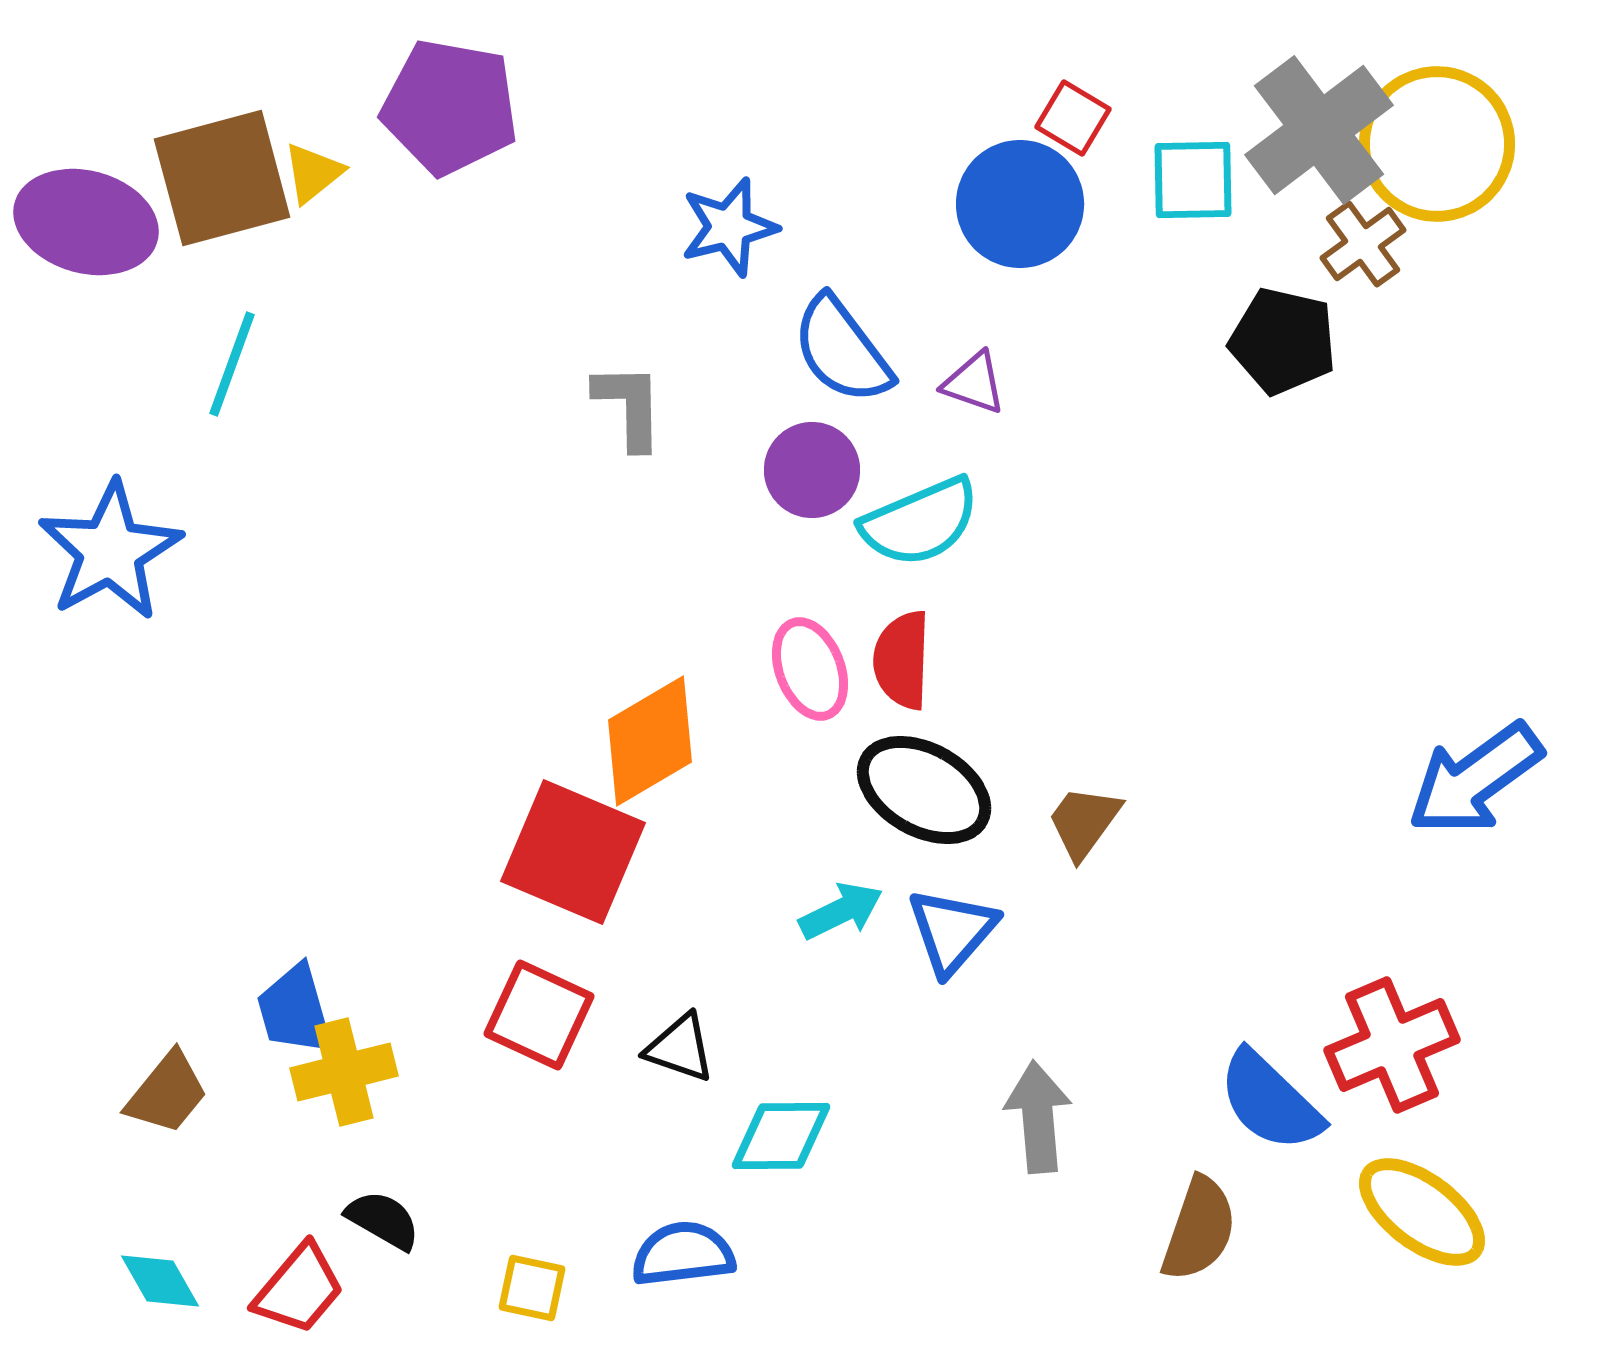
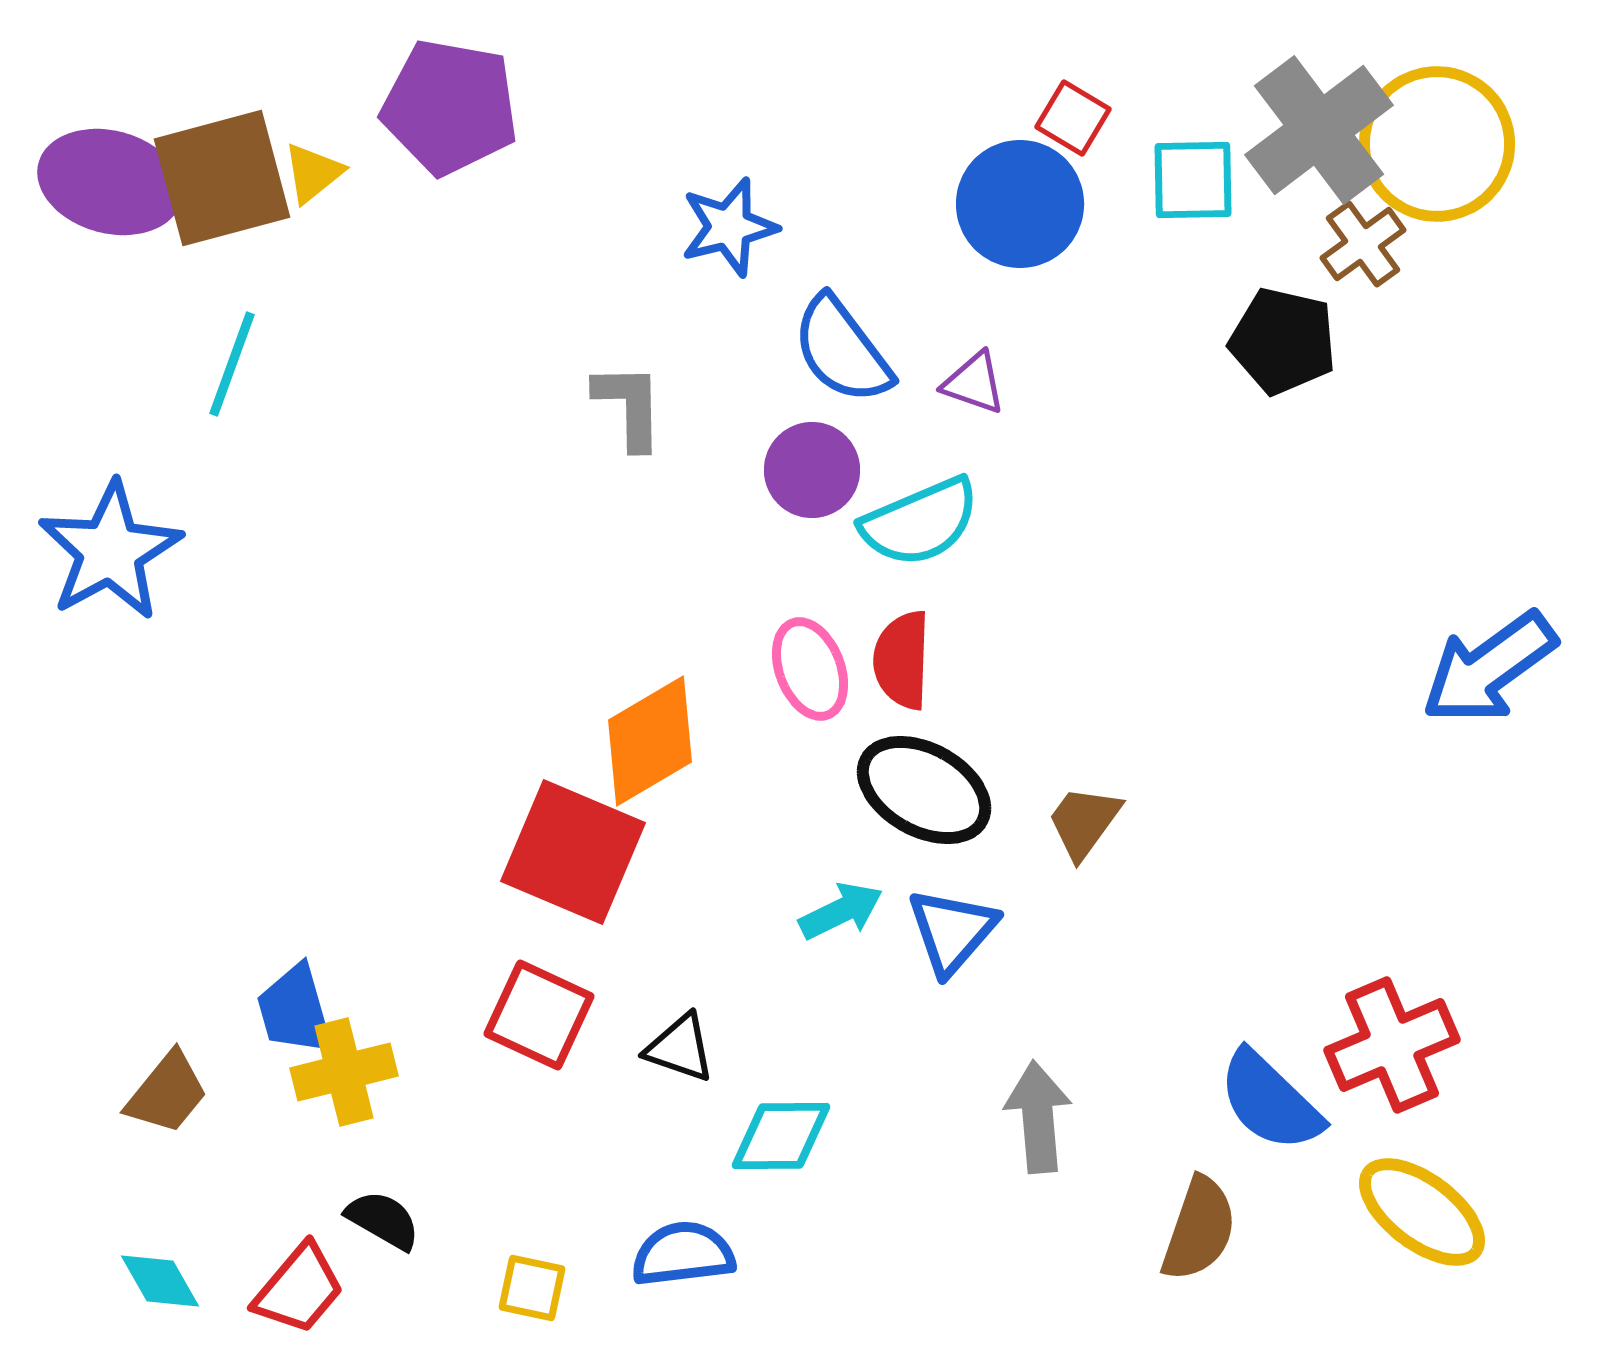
purple ellipse at (86, 222): moved 24 px right, 40 px up
blue arrow at (1475, 779): moved 14 px right, 111 px up
